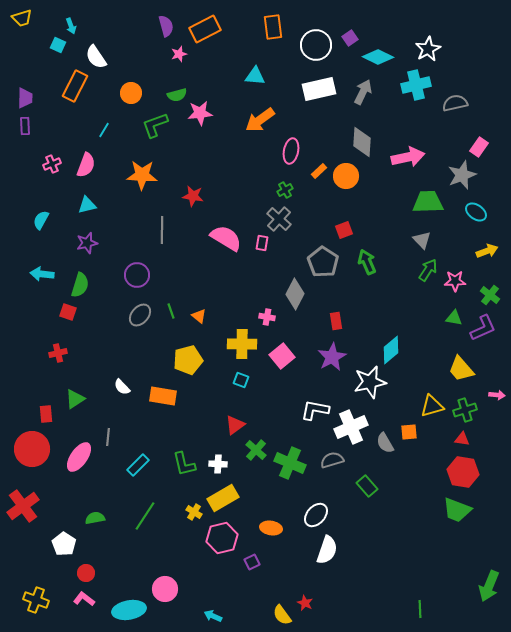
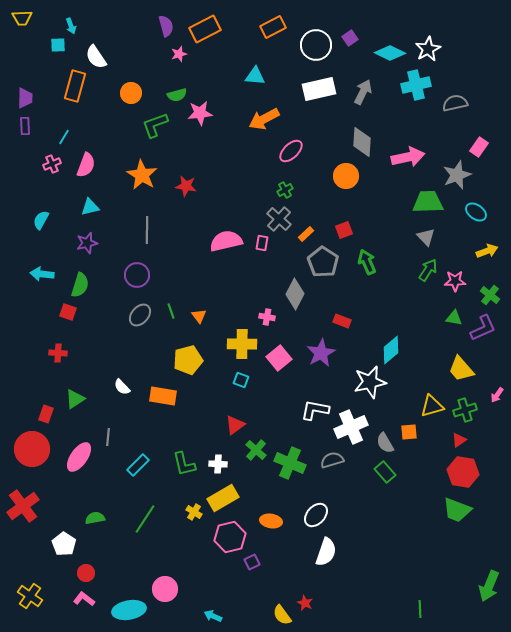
yellow trapezoid at (22, 18): rotated 15 degrees clockwise
orange rectangle at (273, 27): rotated 70 degrees clockwise
cyan square at (58, 45): rotated 28 degrees counterclockwise
cyan diamond at (378, 57): moved 12 px right, 4 px up
orange rectangle at (75, 86): rotated 12 degrees counterclockwise
orange arrow at (260, 120): moved 4 px right, 1 px up; rotated 8 degrees clockwise
cyan line at (104, 130): moved 40 px left, 7 px down
pink ellipse at (291, 151): rotated 35 degrees clockwise
orange rectangle at (319, 171): moved 13 px left, 63 px down
orange star at (142, 175): rotated 28 degrees clockwise
gray star at (462, 175): moved 5 px left
red star at (193, 196): moved 7 px left, 10 px up
cyan triangle at (87, 205): moved 3 px right, 2 px down
gray line at (162, 230): moved 15 px left
pink semicircle at (226, 238): moved 3 px down; rotated 44 degrees counterclockwise
gray triangle at (422, 240): moved 4 px right, 3 px up
orange triangle at (199, 316): rotated 14 degrees clockwise
red rectangle at (336, 321): moved 6 px right; rotated 60 degrees counterclockwise
red cross at (58, 353): rotated 18 degrees clockwise
pink square at (282, 356): moved 3 px left, 2 px down
purple star at (332, 357): moved 11 px left, 4 px up
pink arrow at (497, 395): rotated 119 degrees clockwise
red rectangle at (46, 414): rotated 24 degrees clockwise
red triangle at (462, 439): moved 3 px left, 1 px down; rotated 42 degrees counterclockwise
green rectangle at (367, 486): moved 18 px right, 14 px up
green line at (145, 516): moved 3 px down
orange ellipse at (271, 528): moved 7 px up
pink hexagon at (222, 538): moved 8 px right, 1 px up
white semicircle at (327, 550): moved 1 px left, 2 px down
yellow cross at (36, 600): moved 6 px left, 4 px up; rotated 15 degrees clockwise
